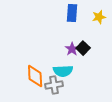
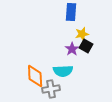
blue rectangle: moved 1 px left, 1 px up
yellow star: moved 17 px left, 17 px down
black square: moved 3 px right, 2 px up; rotated 16 degrees counterclockwise
gray cross: moved 3 px left, 4 px down
